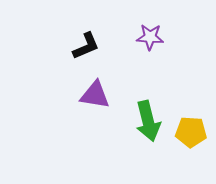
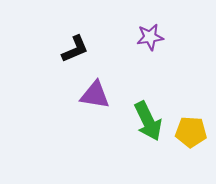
purple star: rotated 12 degrees counterclockwise
black L-shape: moved 11 px left, 3 px down
green arrow: rotated 12 degrees counterclockwise
